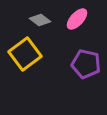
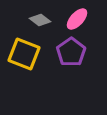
yellow square: moved 1 px left; rotated 32 degrees counterclockwise
purple pentagon: moved 15 px left, 12 px up; rotated 24 degrees clockwise
